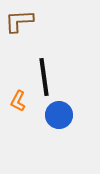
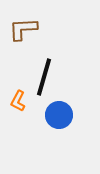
brown L-shape: moved 4 px right, 8 px down
black line: rotated 24 degrees clockwise
